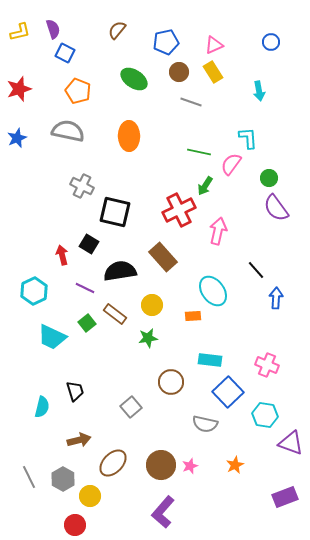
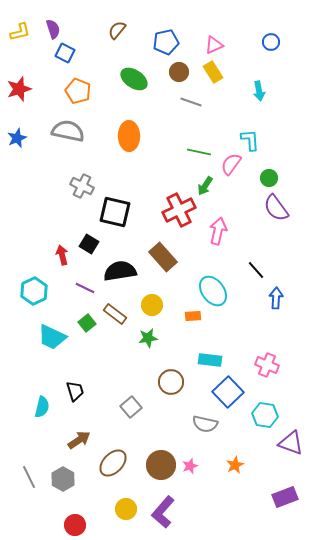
cyan L-shape at (248, 138): moved 2 px right, 2 px down
brown arrow at (79, 440): rotated 20 degrees counterclockwise
yellow circle at (90, 496): moved 36 px right, 13 px down
